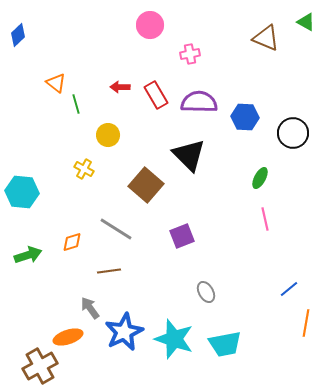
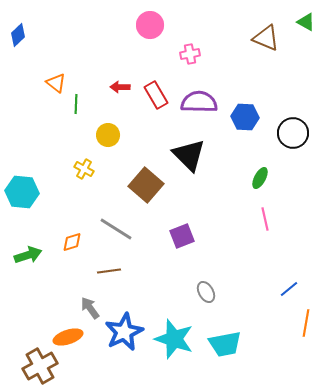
green line: rotated 18 degrees clockwise
